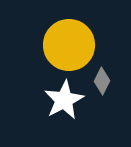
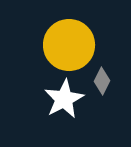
white star: moved 1 px up
